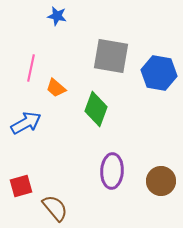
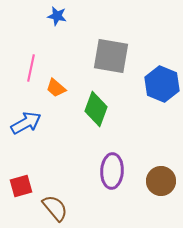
blue hexagon: moved 3 px right, 11 px down; rotated 12 degrees clockwise
